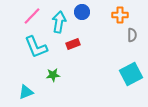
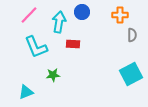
pink line: moved 3 px left, 1 px up
red rectangle: rotated 24 degrees clockwise
